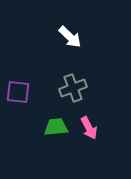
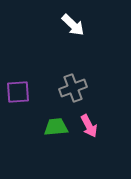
white arrow: moved 3 px right, 12 px up
purple square: rotated 10 degrees counterclockwise
pink arrow: moved 2 px up
